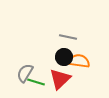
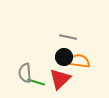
gray semicircle: rotated 36 degrees counterclockwise
